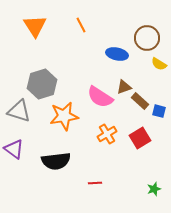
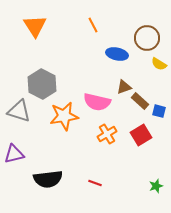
orange line: moved 12 px right
gray hexagon: rotated 16 degrees counterclockwise
pink semicircle: moved 3 px left, 5 px down; rotated 20 degrees counterclockwise
red square: moved 1 px right, 3 px up
purple triangle: moved 5 px down; rotated 50 degrees counterclockwise
black semicircle: moved 8 px left, 18 px down
red line: rotated 24 degrees clockwise
green star: moved 2 px right, 3 px up
